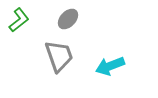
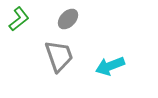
green L-shape: moved 1 px up
